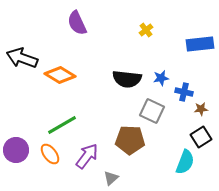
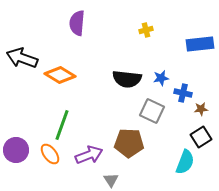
purple semicircle: rotated 30 degrees clockwise
yellow cross: rotated 24 degrees clockwise
blue cross: moved 1 px left, 1 px down
green line: rotated 40 degrees counterclockwise
brown pentagon: moved 1 px left, 3 px down
purple arrow: moved 2 px right, 1 px up; rotated 32 degrees clockwise
gray triangle: moved 2 px down; rotated 21 degrees counterclockwise
